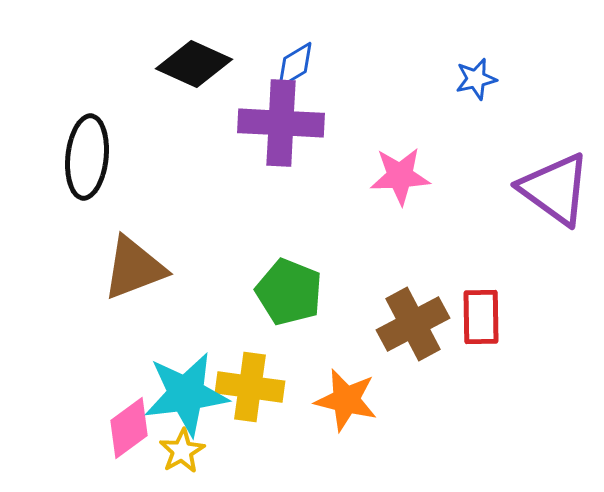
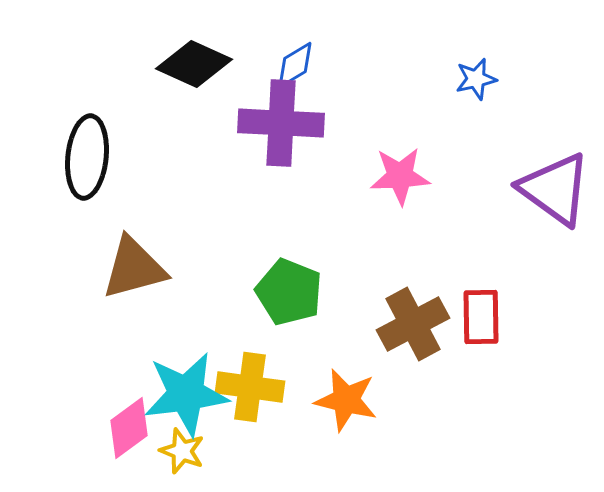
brown triangle: rotated 6 degrees clockwise
yellow star: rotated 21 degrees counterclockwise
